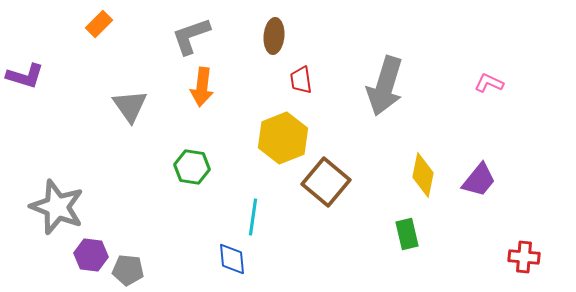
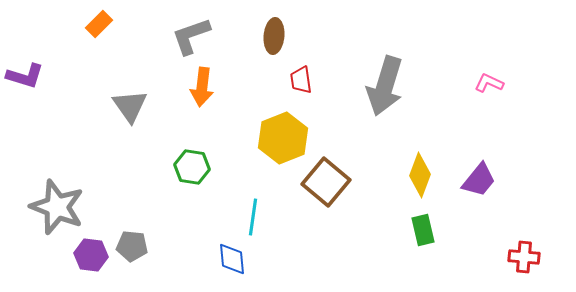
yellow diamond: moved 3 px left; rotated 9 degrees clockwise
green rectangle: moved 16 px right, 4 px up
gray pentagon: moved 4 px right, 24 px up
